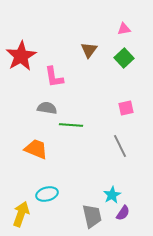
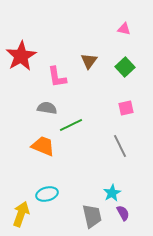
pink triangle: rotated 24 degrees clockwise
brown triangle: moved 11 px down
green square: moved 1 px right, 9 px down
pink L-shape: moved 3 px right
green line: rotated 30 degrees counterclockwise
orange trapezoid: moved 7 px right, 3 px up
cyan star: moved 2 px up
purple semicircle: rotated 63 degrees counterclockwise
